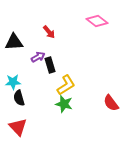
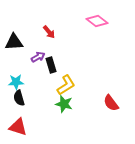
black rectangle: moved 1 px right
cyan star: moved 3 px right
red triangle: rotated 30 degrees counterclockwise
